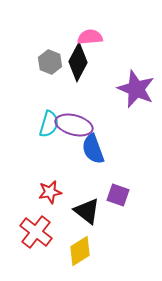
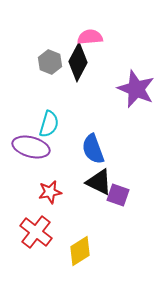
purple ellipse: moved 43 px left, 22 px down
black triangle: moved 12 px right, 29 px up; rotated 12 degrees counterclockwise
